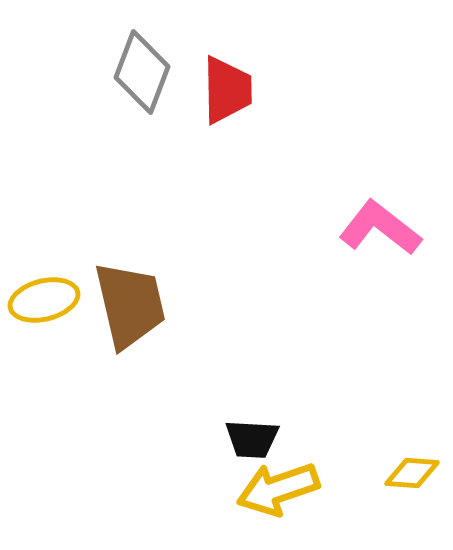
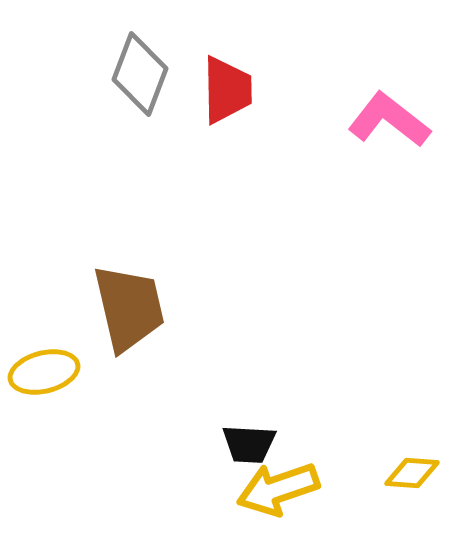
gray diamond: moved 2 px left, 2 px down
pink L-shape: moved 9 px right, 108 px up
yellow ellipse: moved 72 px down
brown trapezoid: moved 1 px left, 3 px down
black trapezoid: moved 3 px left, 5 px down
